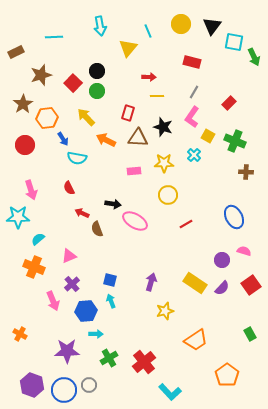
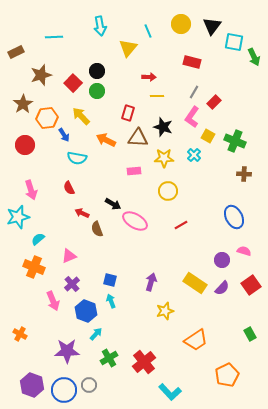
red rectangle at (229, 103): moved 15 px left, 1 px up
yellow arrow at (86, 117): moved 5 px left, 1 px up
blue arrow at (63, 139): moved 1 px right, 4 px up
yellow star at (164, 163): moved 5 px up
brown cross at (246, 172): moved 2 px left, 2 px down
yellow circle at (168, 195): moved 4 px up
black arrow at (113, 204): rotated 21 degrees clockwise
cyan star at (18, 217): rotated 15 degrees counterclockwise
red line at (186, 224): moved 5 px left, 1 px down
blue hexagon at (86, 311): rotated 25 degrees clockwise
cyan arrow at (96, 334): rotated 48 degrees counterclockwise
orange pentagon at (227, 375): rotated 10 degrees clockwise
